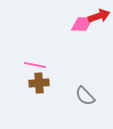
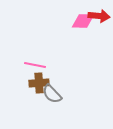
red arrow: rotated 25 degrees clockwise
pink diamond: moved 1 px right, 3 px up
gray semicircle: moved 33 px left, 2 px up
